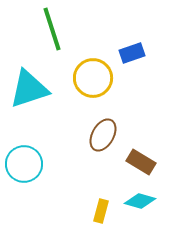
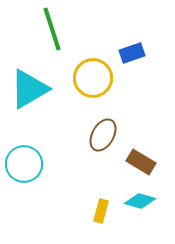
cyan triangle: rotated 12 degrees counterclockwise
